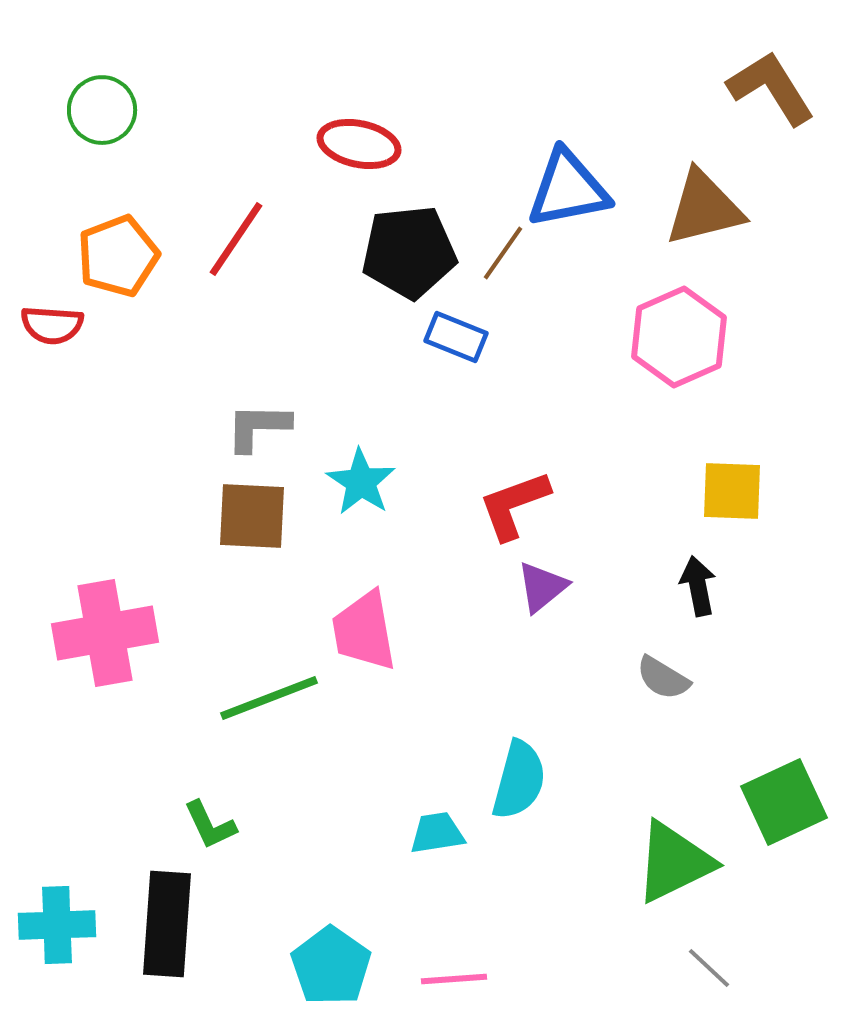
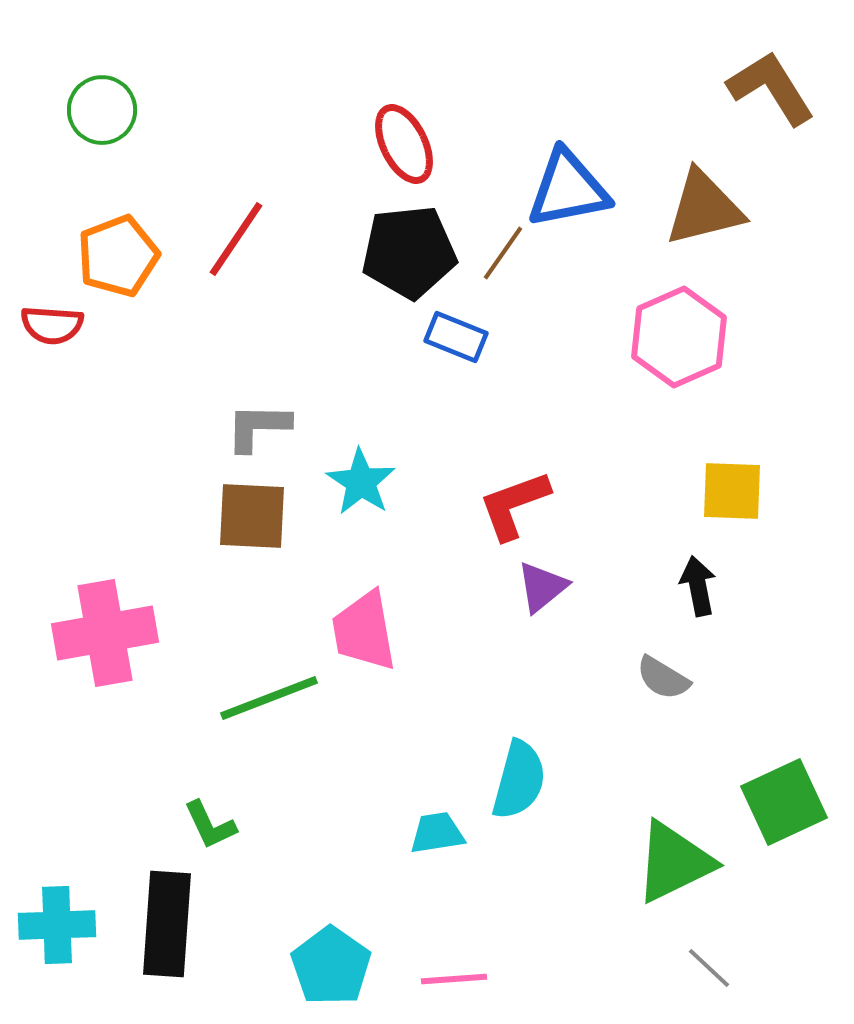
red ellipse: moved 45 px right; rotated 52 degrees clockwise
